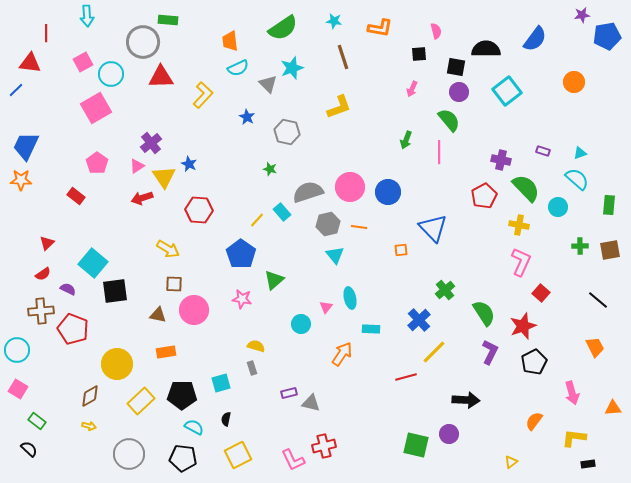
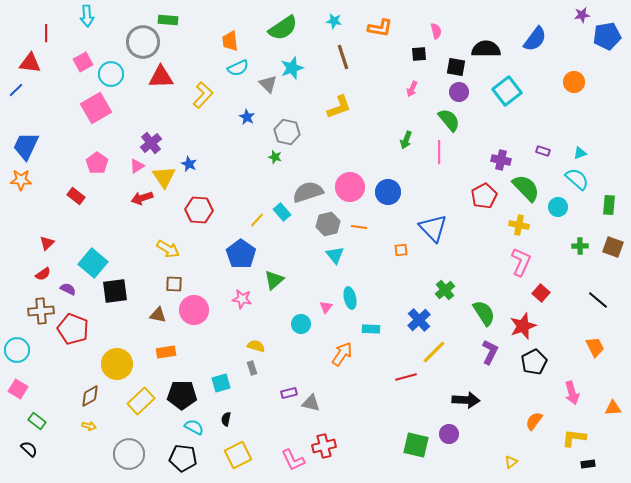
green star at (270, 169): moved 5 px right, 12 px up
brown square at (610, 250): moved 3 px right, 3 px up; rotated 30 degrees clockwise
